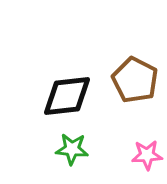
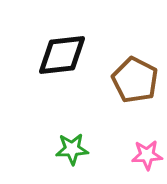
black diamond: moved 5 px left, 41 px up
green star: rotated 8 degrees counterclockwise
